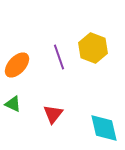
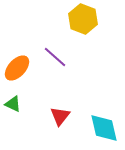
yellow hexagon: moved 10 px left, 29 px up
purple line: moved 4 px left; rotated 30 degrees counterclockwise
orange ellipse: moved 3 px down
red triangle: moved 7 px right, 2 px down
